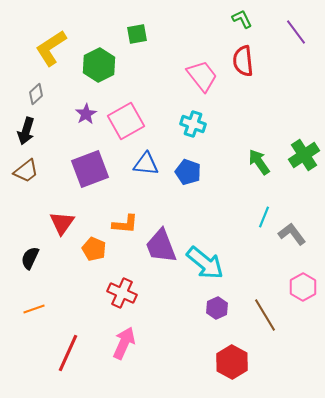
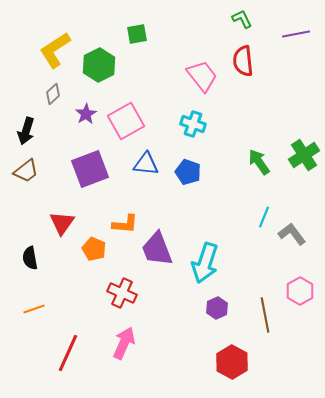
purple line: moved 2 px down; rotated 64 degrees counterclockwise
yellow L-shape: moved 4 px right, 2 px down
gray diamond: moved 17 px right
purple trapezoid: moved 4 px left, 3 px down
black semicircle: rotated 35 degrees counterclockwise
cyan arrow: rotated 69 degrees clockwise
pink hexagon: moved 3 px left, 4 px down
brown line: rotated 20 degrees clockwise
